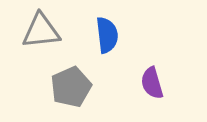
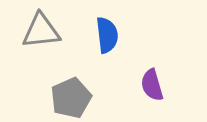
purple semicircle: moved 2 px down
gray pentagon: moved 11 px down
